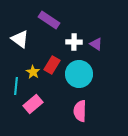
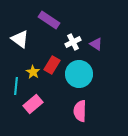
white cross: moved 1 px left; rotated 28 degrees counterclockwise
